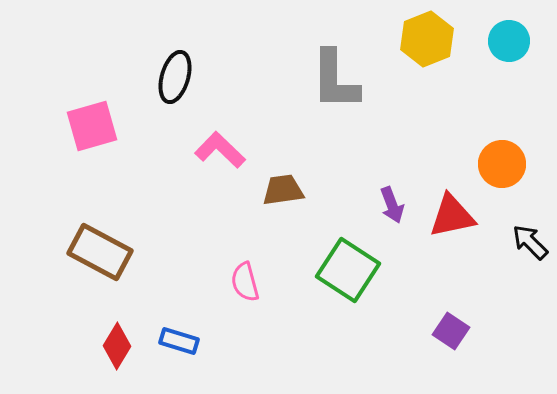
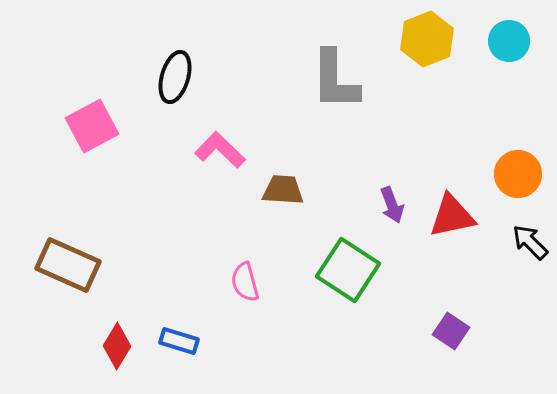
pink square: rotated 12 degrees counterclockwise
orange circle: moved 16 px right, 10 px down
brown trapezoid: rotated 12 degrees clockwise
brown rectangle: moved 32 px left, 13 px down; rotated 4 degrees counterclockwise
